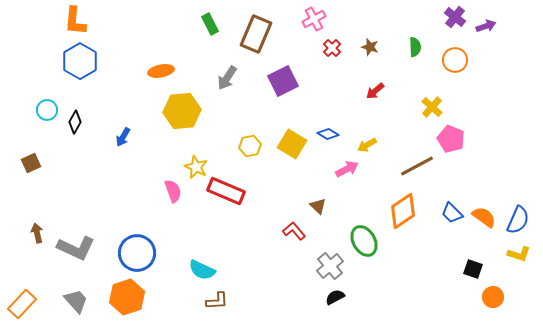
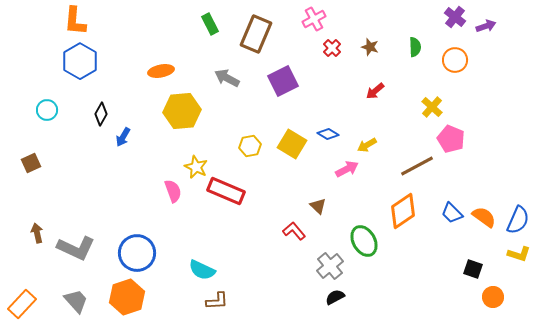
gray arrow at (227, 78): rotated 85 degrees clockwise
black diamond at (75, 122): moved 26 px right, 8 px up
